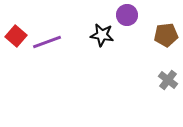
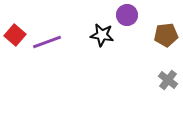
red square: moved 1 px left, 1 px up
